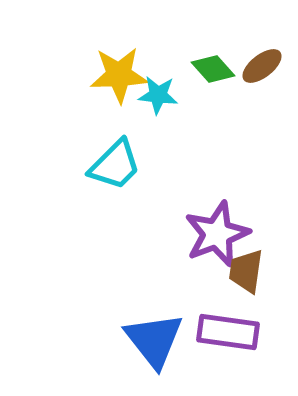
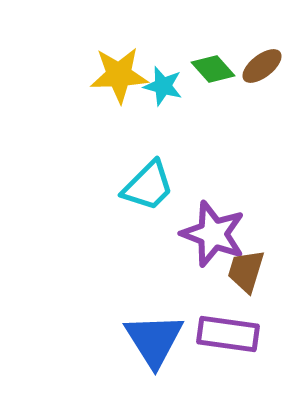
cyan star: moved 5 px right, 9 px up; rotated 9 degrees clockwise
cyan trapezoid: moved 33 px right, 21 px down
purple star: moved 4 px left; rotated 30 degrees counterclockwise
brown trapezoid: rotated 9 degrees clockwise
purple rectangle: moved 2 px down
blue triangle: rotated 6 degrees clockwise
